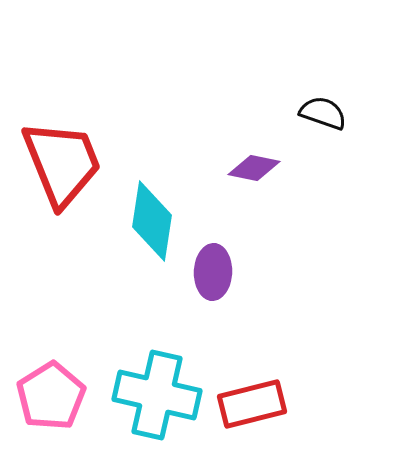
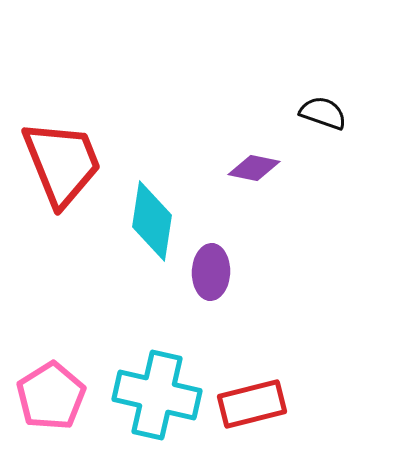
purple ellipse: moved 2 px left
